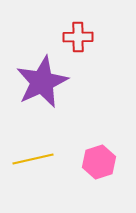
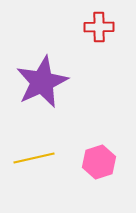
red cross: moved 21 px right, 10 px up
yellow line: moved 1 px right, 1 px up
